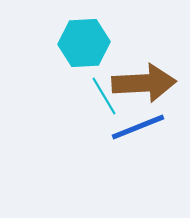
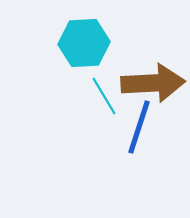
brown arrow: moved 9 px right
blue line: moved 1 px right; rotated 50 degrees counterclockwise
